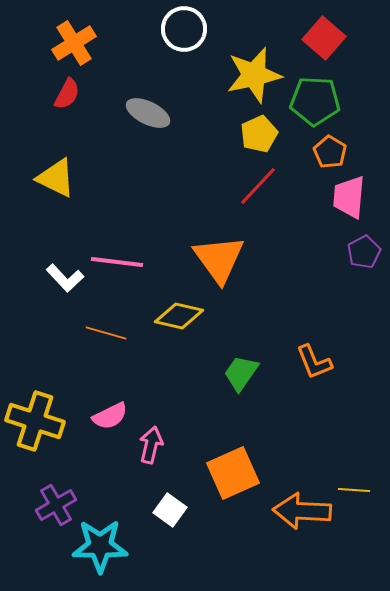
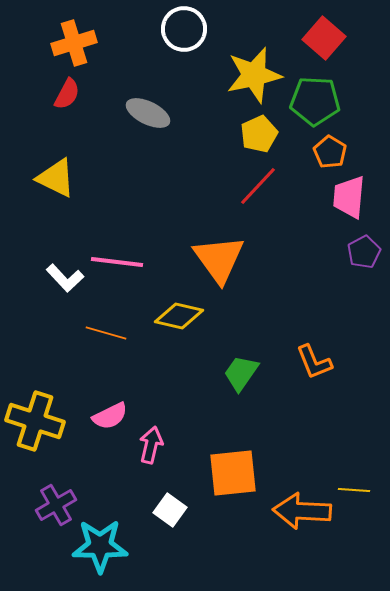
orange cross: rotated 15 degrees clockwise
orange square: rotated 18 degrees clockwise
